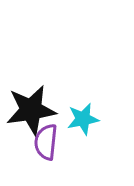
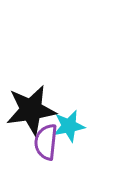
cyan star: moved 14 px left, 7 px down
